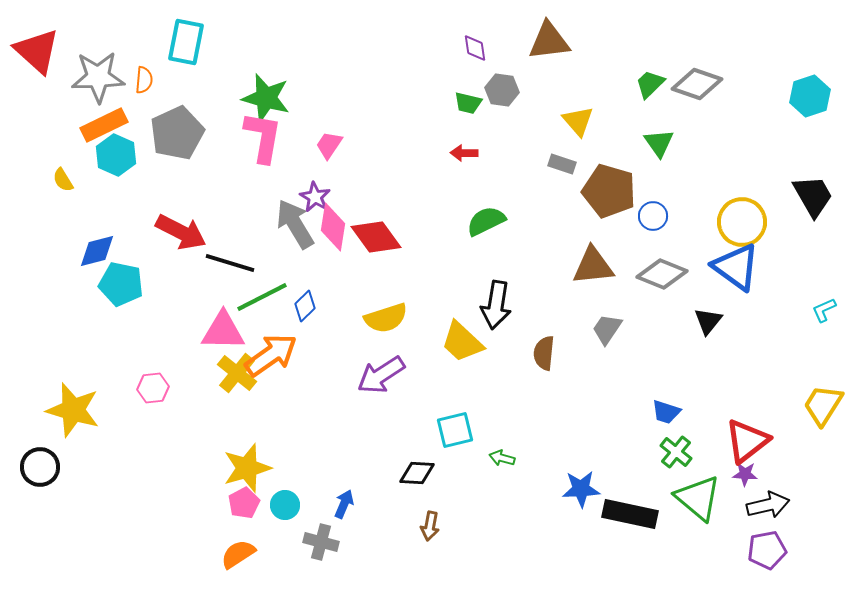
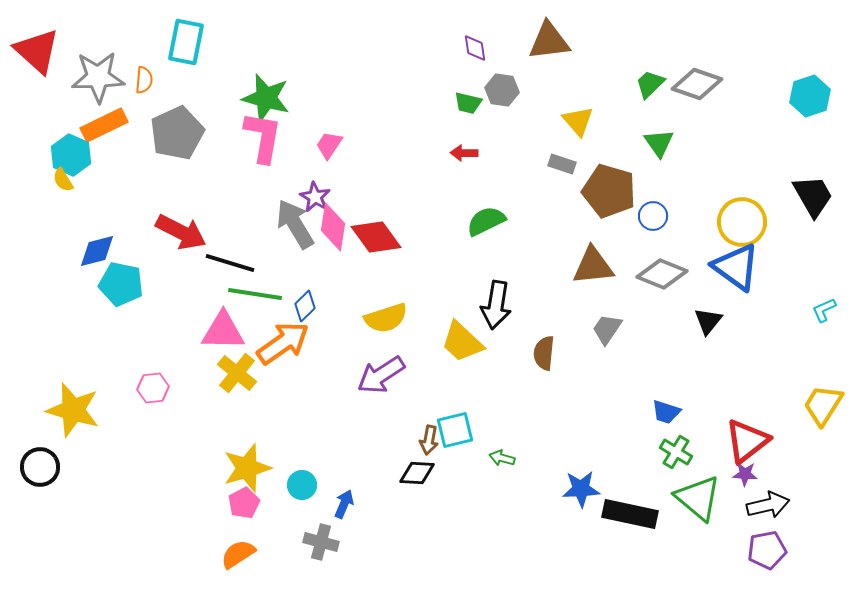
cyan hexagon at (116, 155): moved 45 px left
green line at (262, 297): moved 7 px left, 3 px up; rotated 36 degrees clockwise
orange arrow at (271, 355): moved 12 px right, 12 px up
green cross at (676, 452): rotated 8 degrees counterclockwise
cyan circle at (285, 505): moved 17 px right, 20 px up
brown arrow at (430, 526): moved 1 px left, 86 px up
